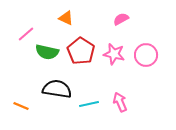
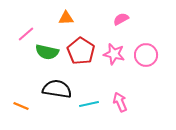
orange triangle: rotated 28 degrees counterclockwise
